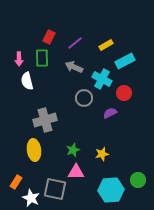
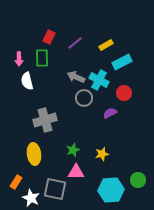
cyan rectangle: moved 3 px left, 1 px down
gray arrow: moved 2 px right, 10 px down
cyan cross: moved 3 px left, 1 px down
yellow ellipse: moved 4 px down
